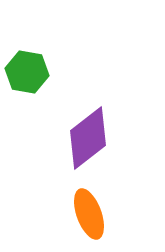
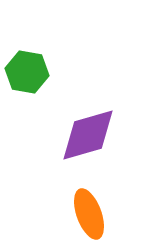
purple diamond: moved 3 px up; rotated 22 degrees clockwise
